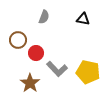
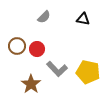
gray semicircle: rotated 24 degrees clockwise
brown circle: moved 1 px left, 6 px down
red circle: moved 1 px right, 4 px up
brown star: moved 1 px right, 1 px down
